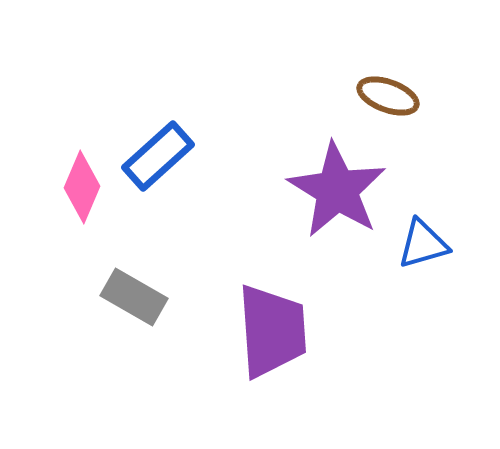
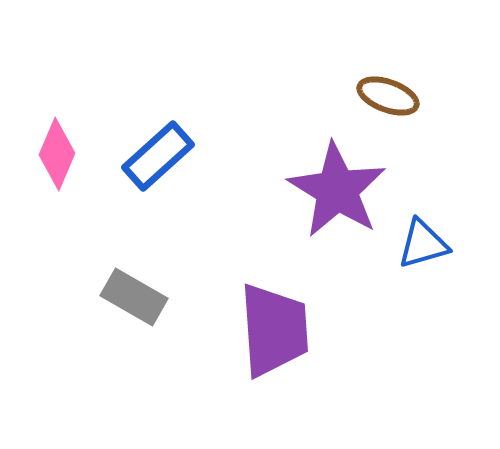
pink diamond: moved 25 px left, 33 px up
purple trapezoid: moved 2 px right, 1 px up
